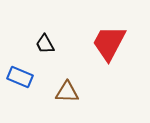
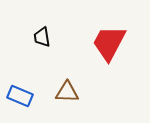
black trapezoid: moved 3 px left, 7 px up; rotated 20 degrees clockwise
blue rectangle: moved 19 px down
